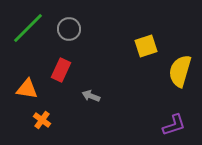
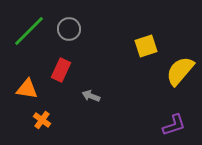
green line: moved 1 px right, 3 px down
yellow semicircle: rotated 24 degrees clockwise
